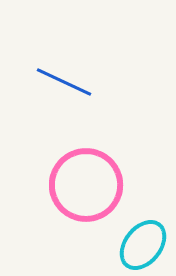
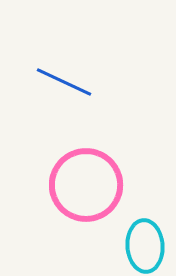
cyan ellipse: moved 2 px right, 1 px down; rotated 42 degrees counterclockwise
